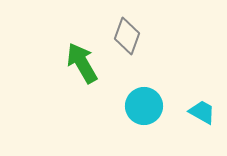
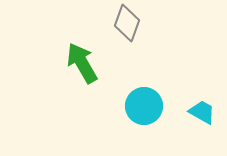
gray diamond: moved 13 px up
